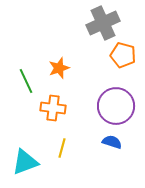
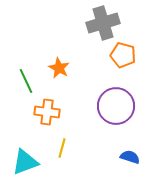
gray cross: rotated 8 degrees clockwise
orange star: rotated 25 degrees counterclockwise
orange cross: moved 6 px left, 4 px down
blue semicircle: moved 18 px right, 15 px down
